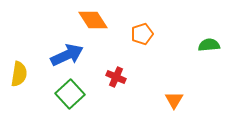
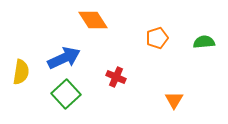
orange pentagon: moved 15 px right, 4 px down
green semicircle: moved 5 px left, 3 px up
blue arrow: moved 3 px left, 3 px down
yellow semicircle: moved 2 px right, 2 px up
green square: moved 4 px left
